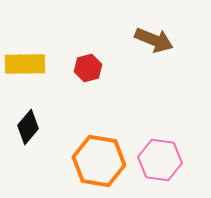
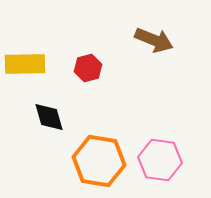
black diamond: moved 21 px right, 10 px up; rotated 56 degrees counterclockwise
